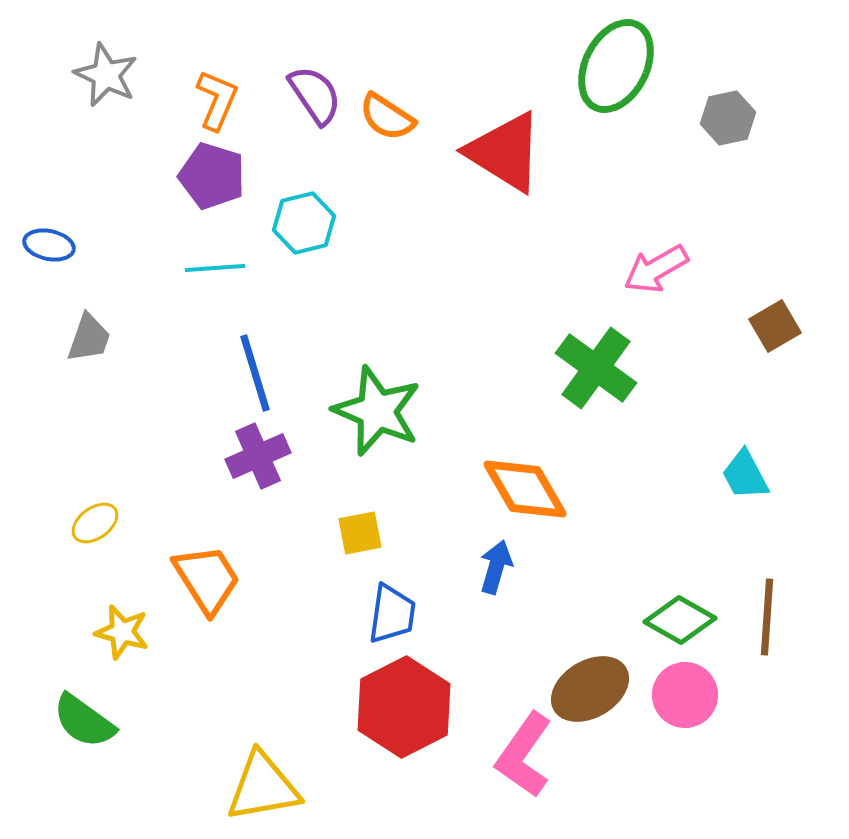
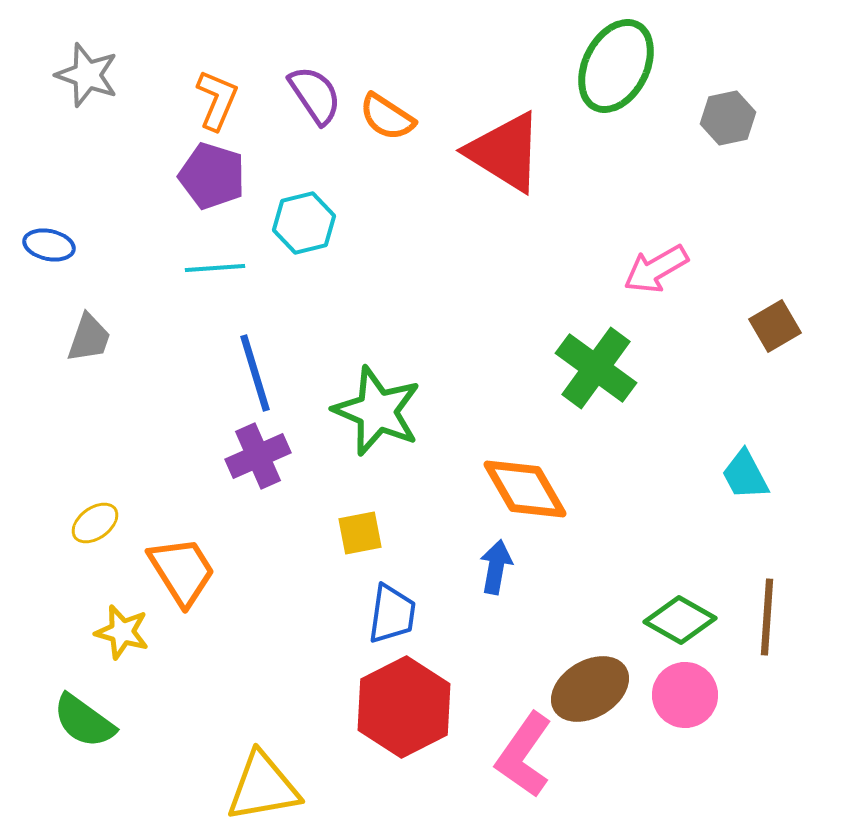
gray star: moved 19 px left; rotated 6 degrees counterclockwise
blue arrow: rotated 6 degrees counterclockwise
orange trapezoid: moved 25 px left, 8 px up
